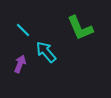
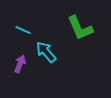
cyan line: rotated 21 degrees counterclockwise
